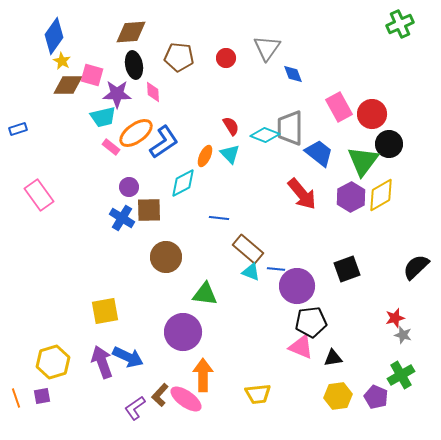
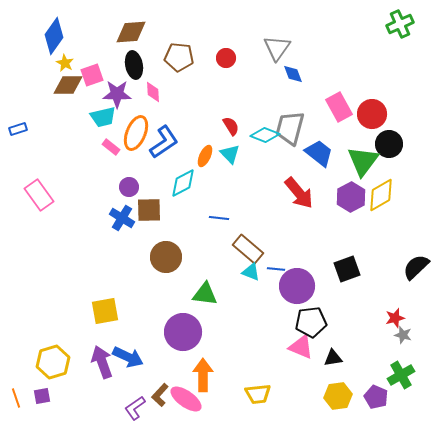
gray triangle at (267, 48): moved 10 px right
yellow star at (62, 61): moved 3 px right, 2 px down
pink square at (92, 75): rotated 35 degrees counterclockwise
gray trapezoid at (290, 128): rotated 15 degrees clockwise
orange ellipse at (136, 133): rotated 32 degrees counterclockwise
red arrow at (302, 194): moved 3 px left, 1 px up
